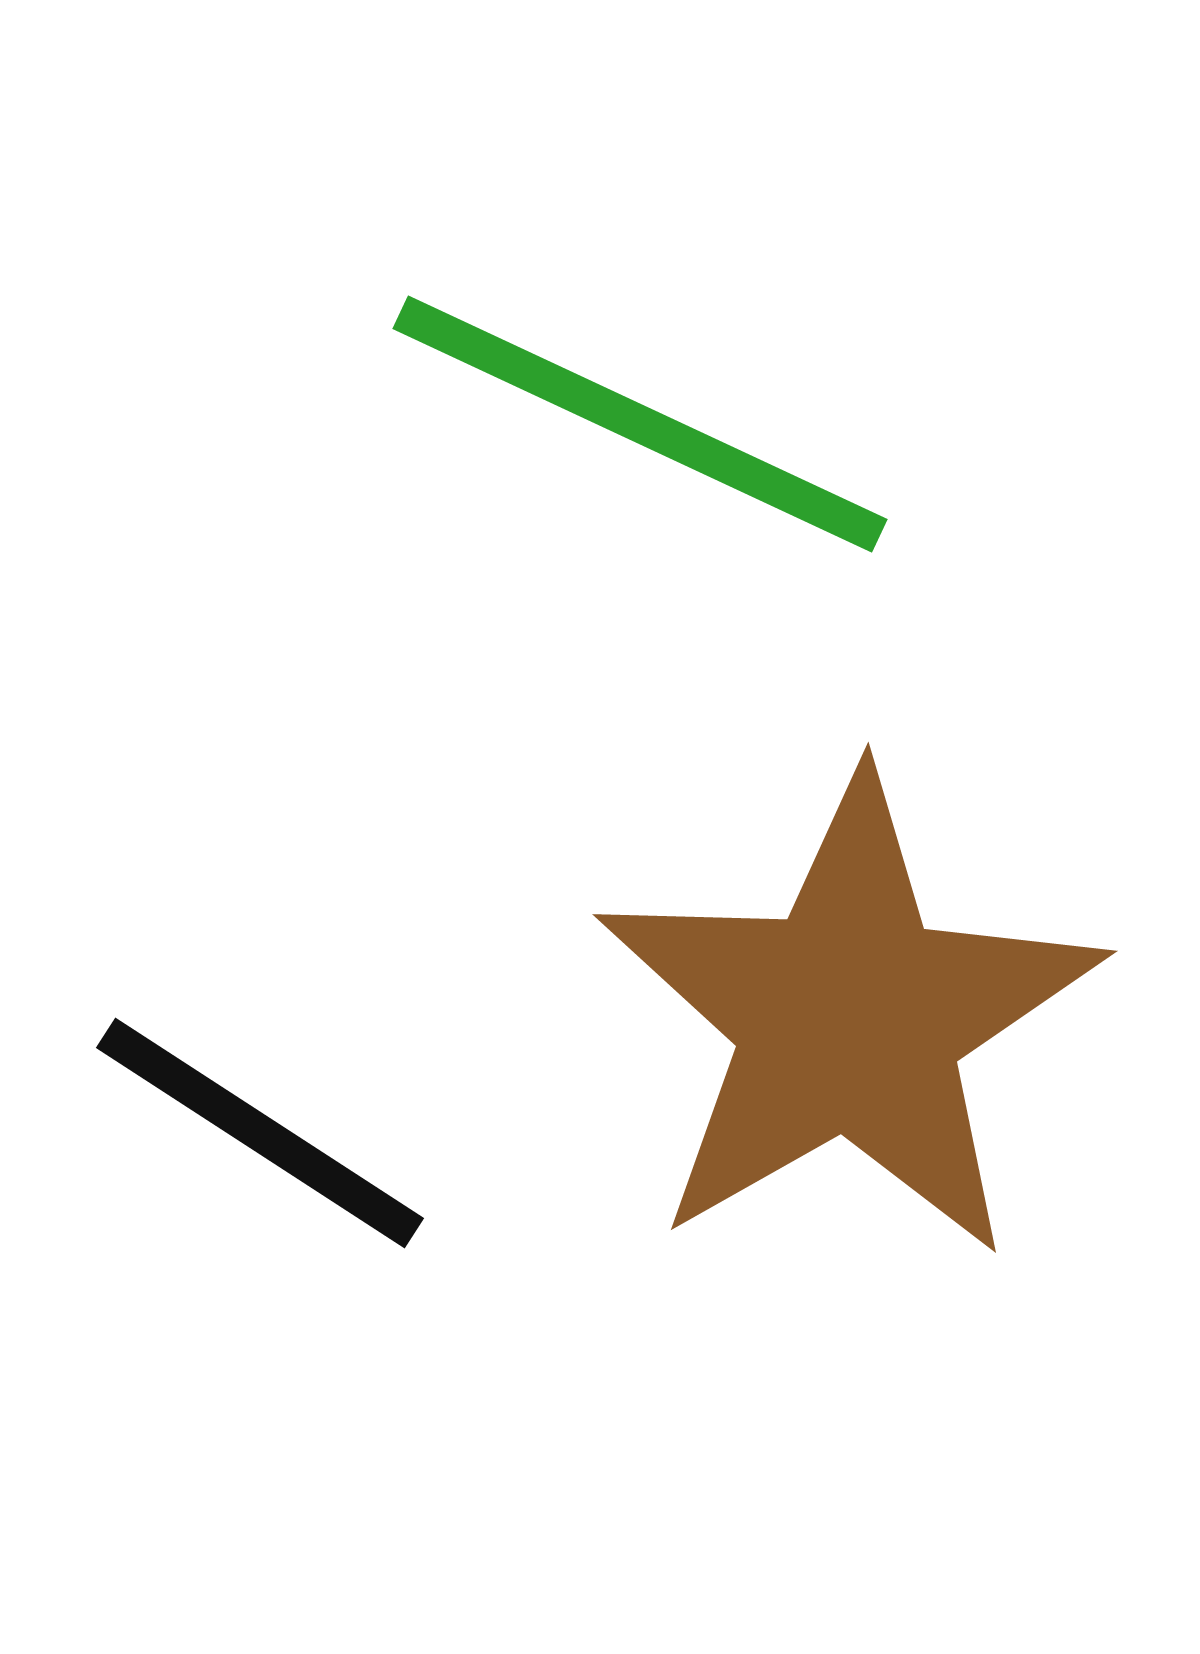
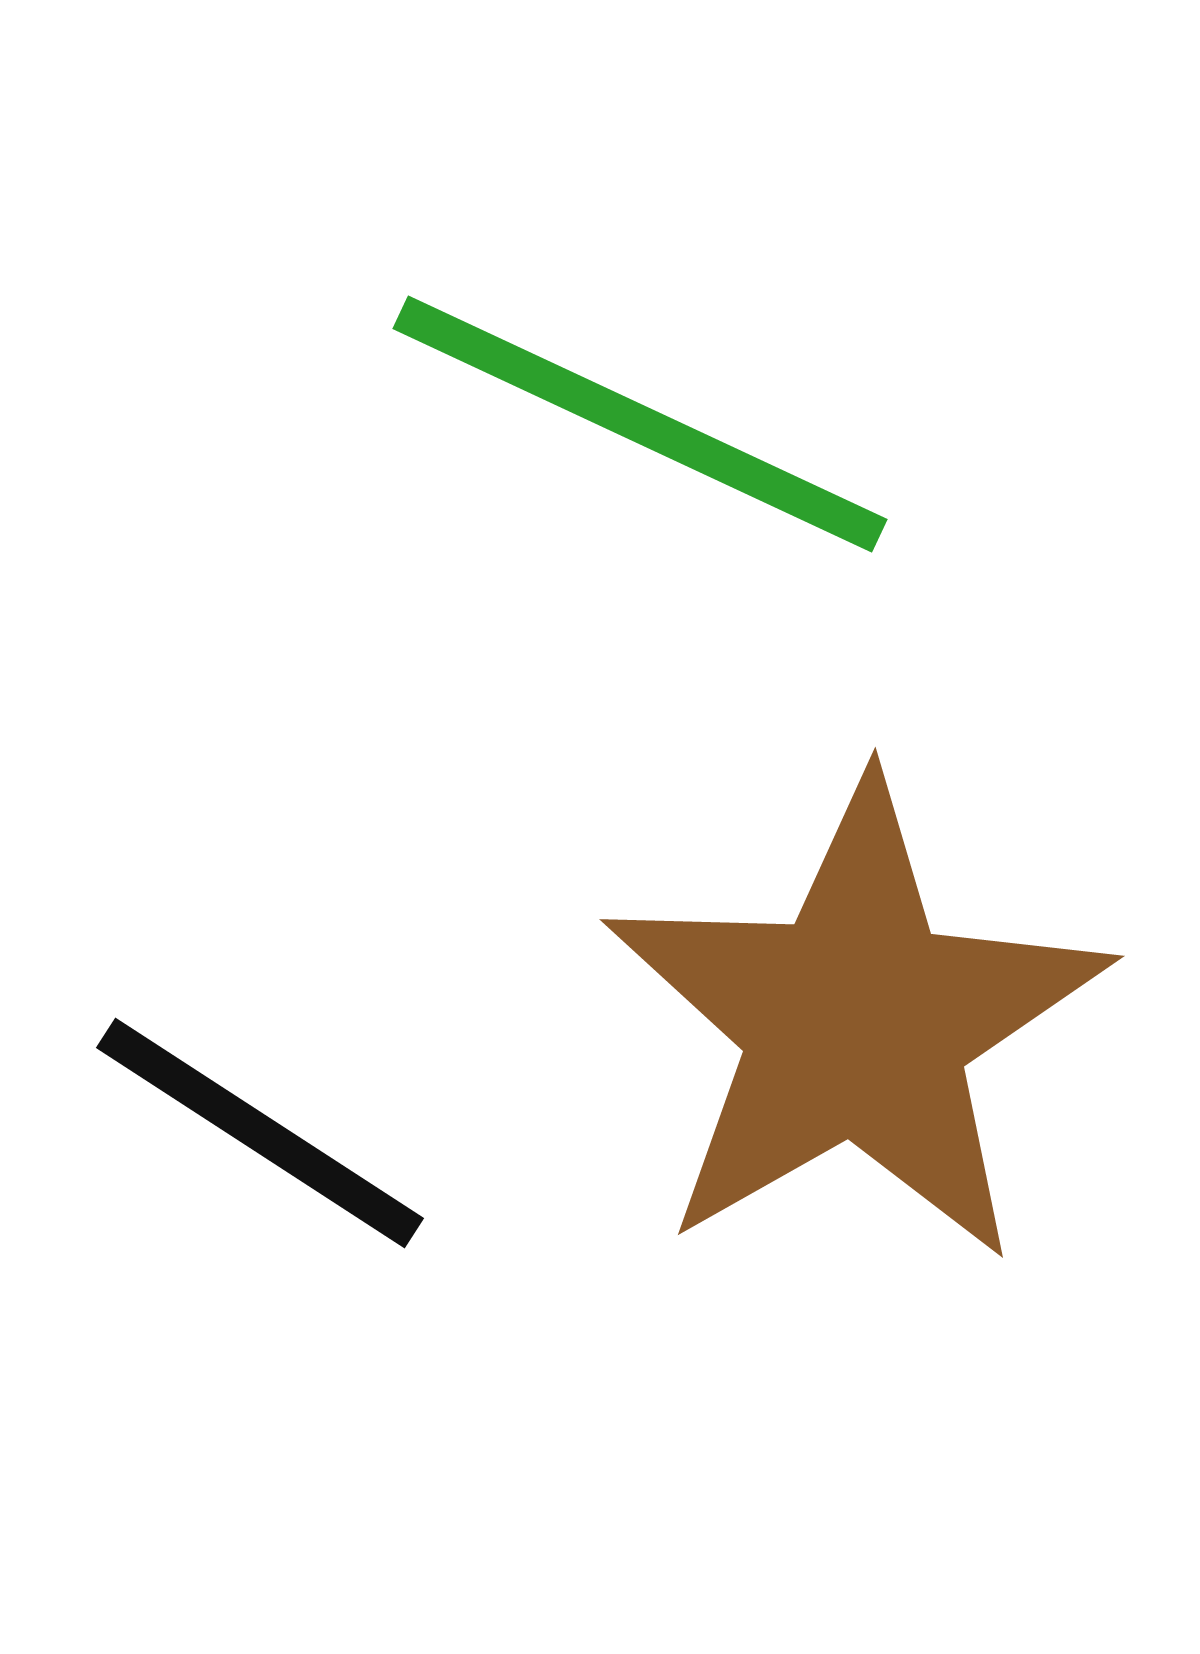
brown star: moved 7 px right, 5 px down
